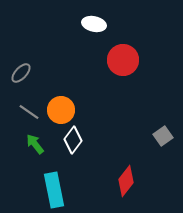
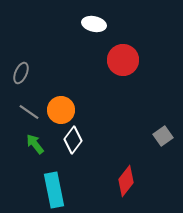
gray ellipse: rotated 20 degrees counterclockwise
